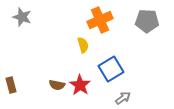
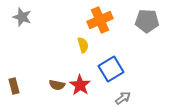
brown rectangle: moved 3 px right, 1 px down
